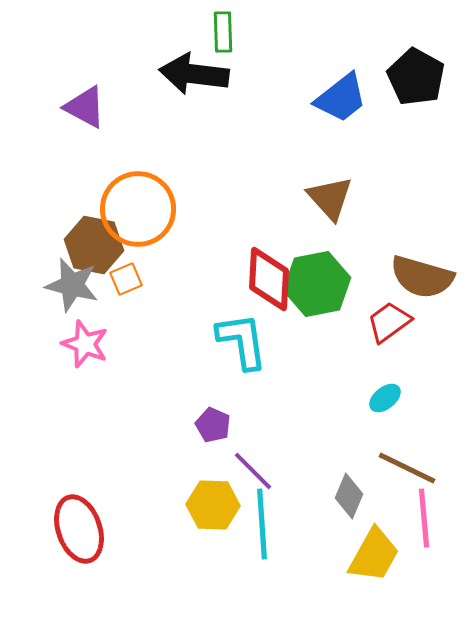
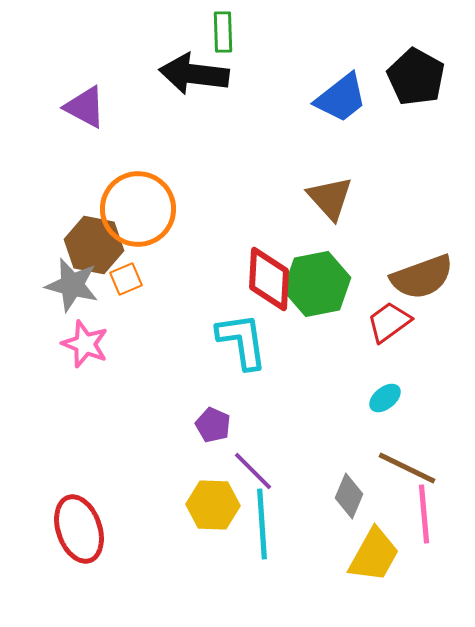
brown semicircle: rotated 36 degrees counterclockwise
pink line: moved 4 px up
